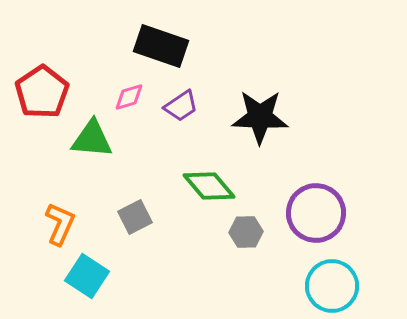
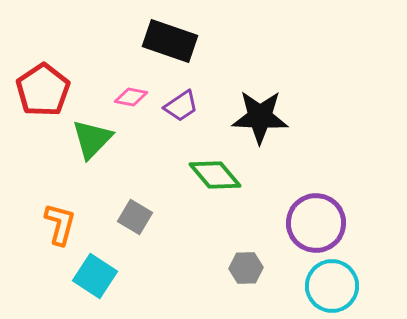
black rectangle: moved 9 px right, 5 px up
red pentagon: moved 1 px right, 2 px up
pink diamond: moved 2 px right; rotated 28 degrees clockwise
green triangle: rotated 51 degrees counterclockwise
green diamond: moved 6 px right, 11 px up
purple circle: moved 10 px down
gray square: rotated 32 degrees counterclockwise
orange L-shape: rotated 9 degrees counterclockwise
gray hexagon: moved 36 px down
cyan square: moved 8 px right
